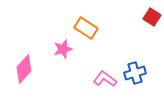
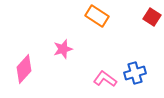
orange rectangle: moved 11 px right, 12 px up
